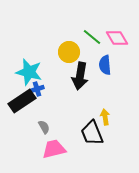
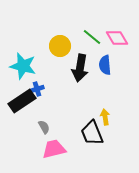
yellow circle: moved 9 px left, 6 px up
cyan star: moved 6 px left, 6 px up
black arrow: moved 8 px up
